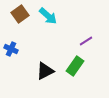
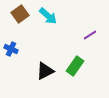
purple line: moved 4 px right, 6 px up
